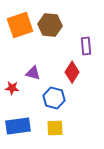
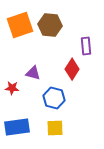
red diamond: moved 3 px up
blue rectangle: moved 1 px left, 1 px down
